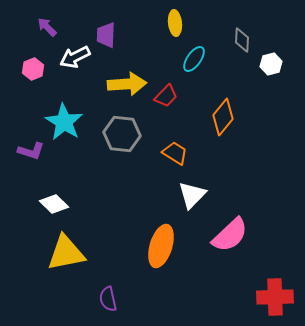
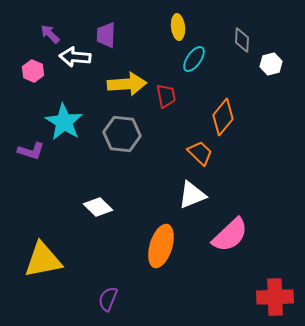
yellow ellipse: moved 3 px right, 4 px down
purple arrow: moved 3 px right, 7 px down
white arrow: rotated 32 degrees clockwise
pink hexagon: moved 2 px down; rotated 15 degrees counterclockwise
red trapezoid: rotated 55 degrees counterclockwise
orange trapezoid: moved 25 px right; rotated 12 degrees clockwise
white triangle: rotated 24 degrees clockwise
white diamond: moved 44 px right, 3 px down
yellow triangle: moved 23 px left, 7 px down
purple semicircle: rotated 35 degrees clockwise
